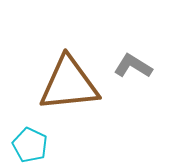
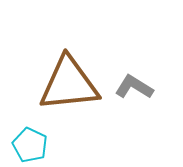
gray L-shape: moved 1 px right, 21 px down
